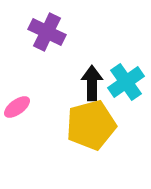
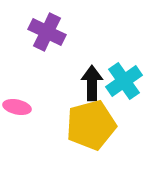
cyan cross: moved 2 px left, 1 px up
pink ellipse: rotated 48 degrees clockwise
